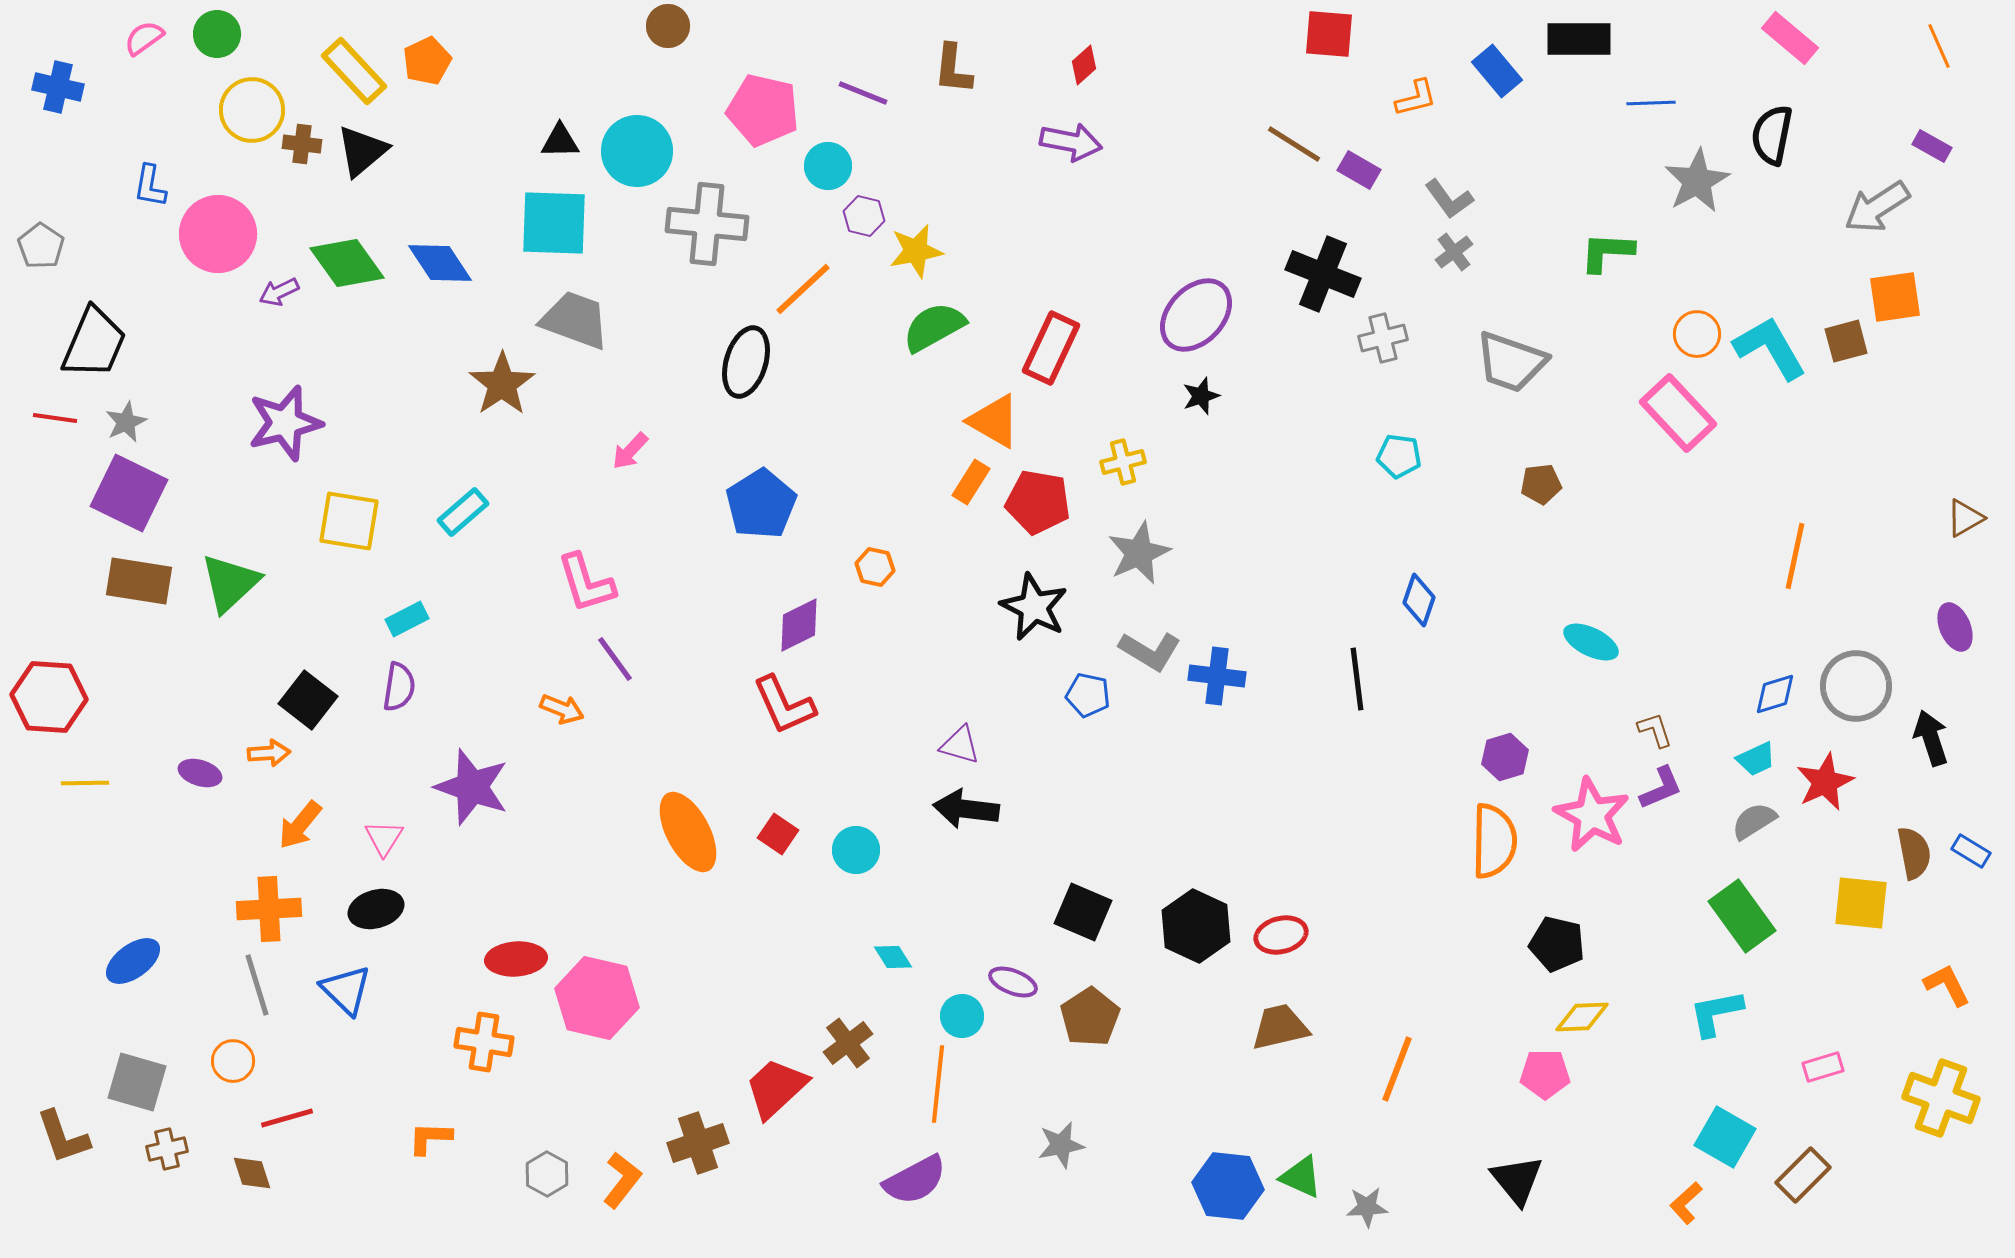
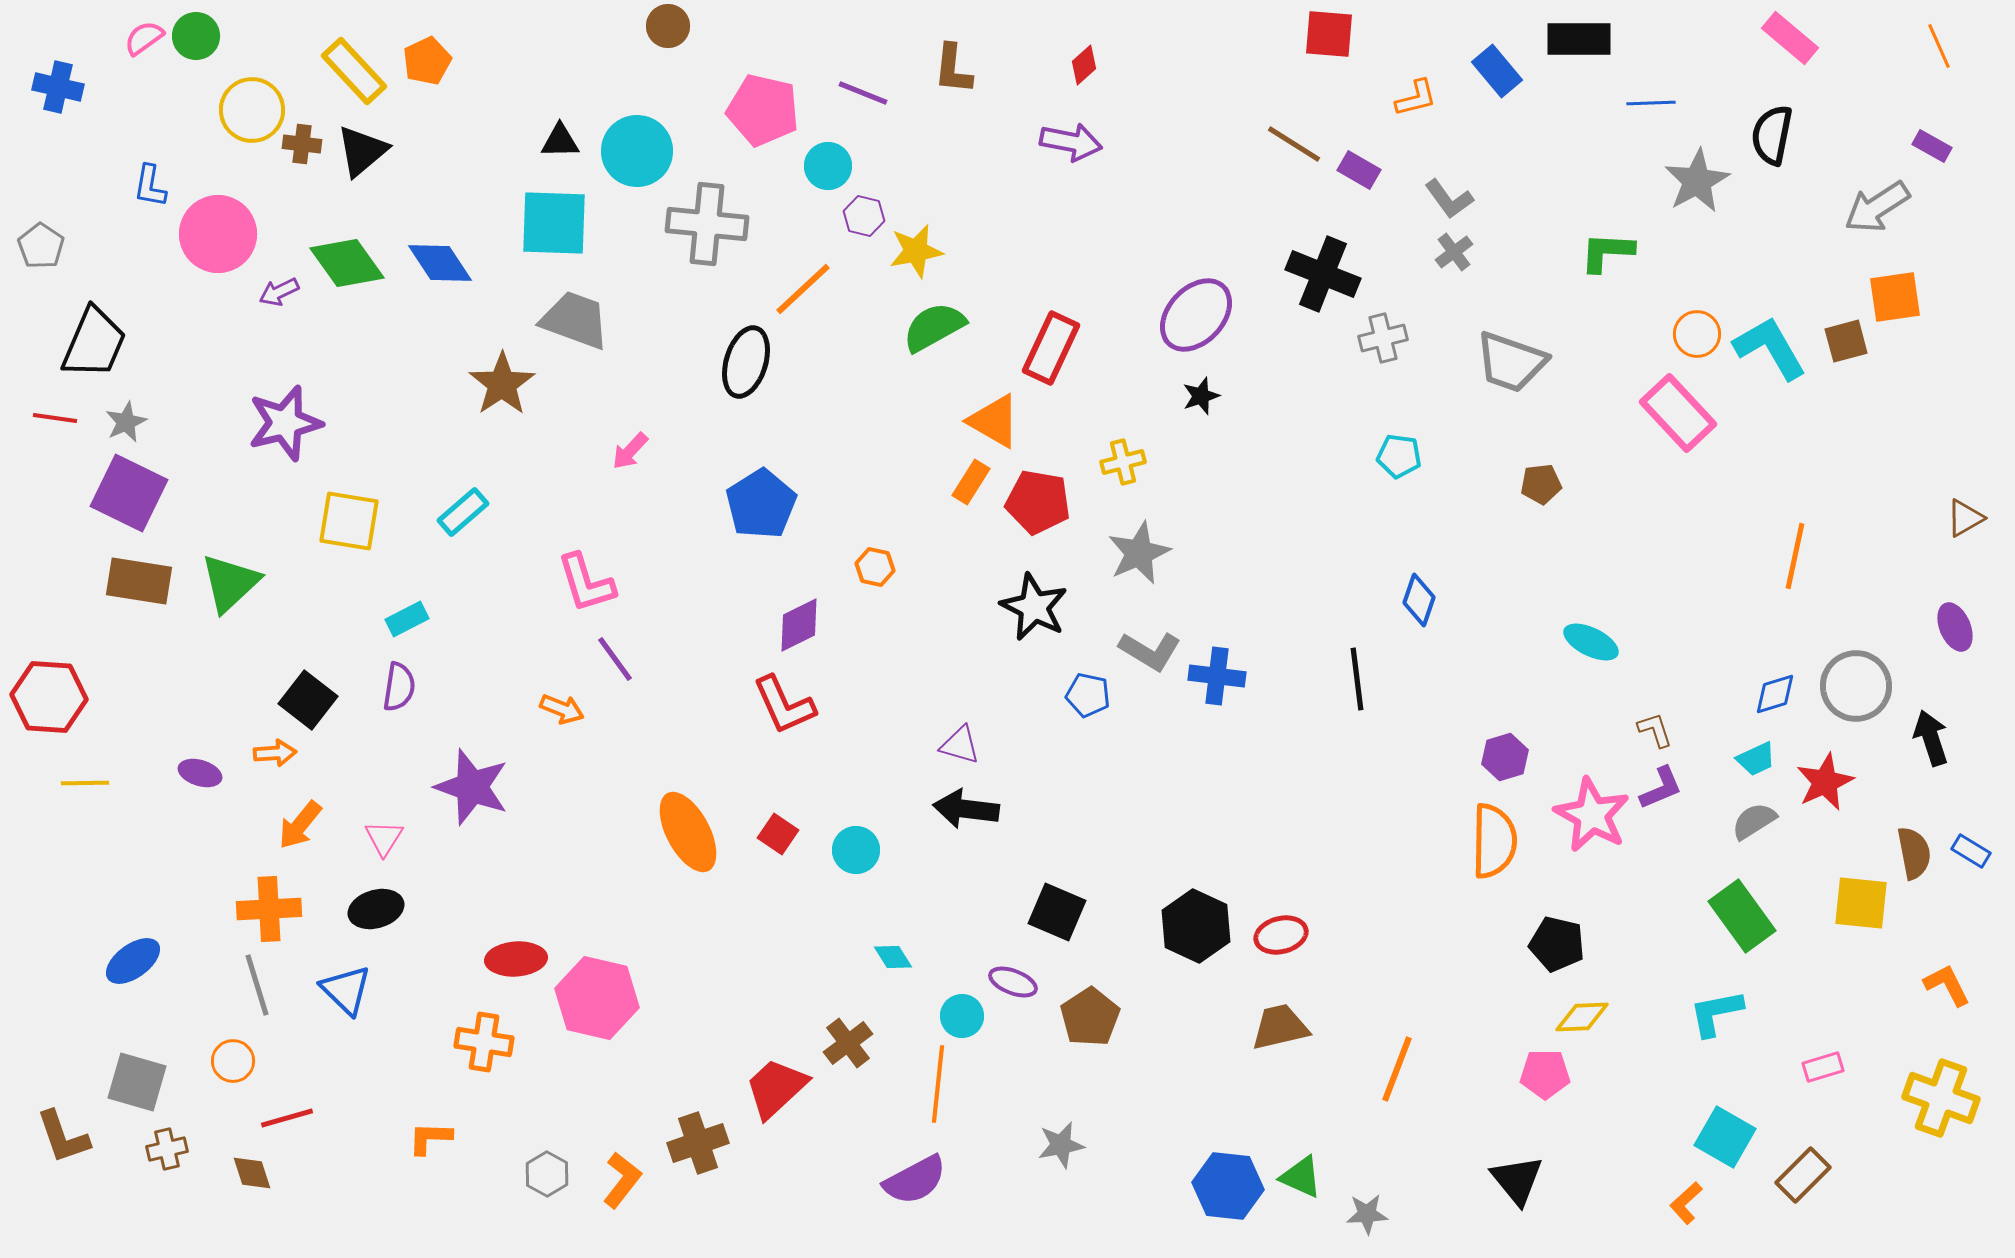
green circle at (217, 34): moved 21 px left, 2 px down
orange arrow at (269, 753): moved 6 px right
black square at (1083, 912): moved 26 px left
gray star at (1367, 1207): moved 7 px down
